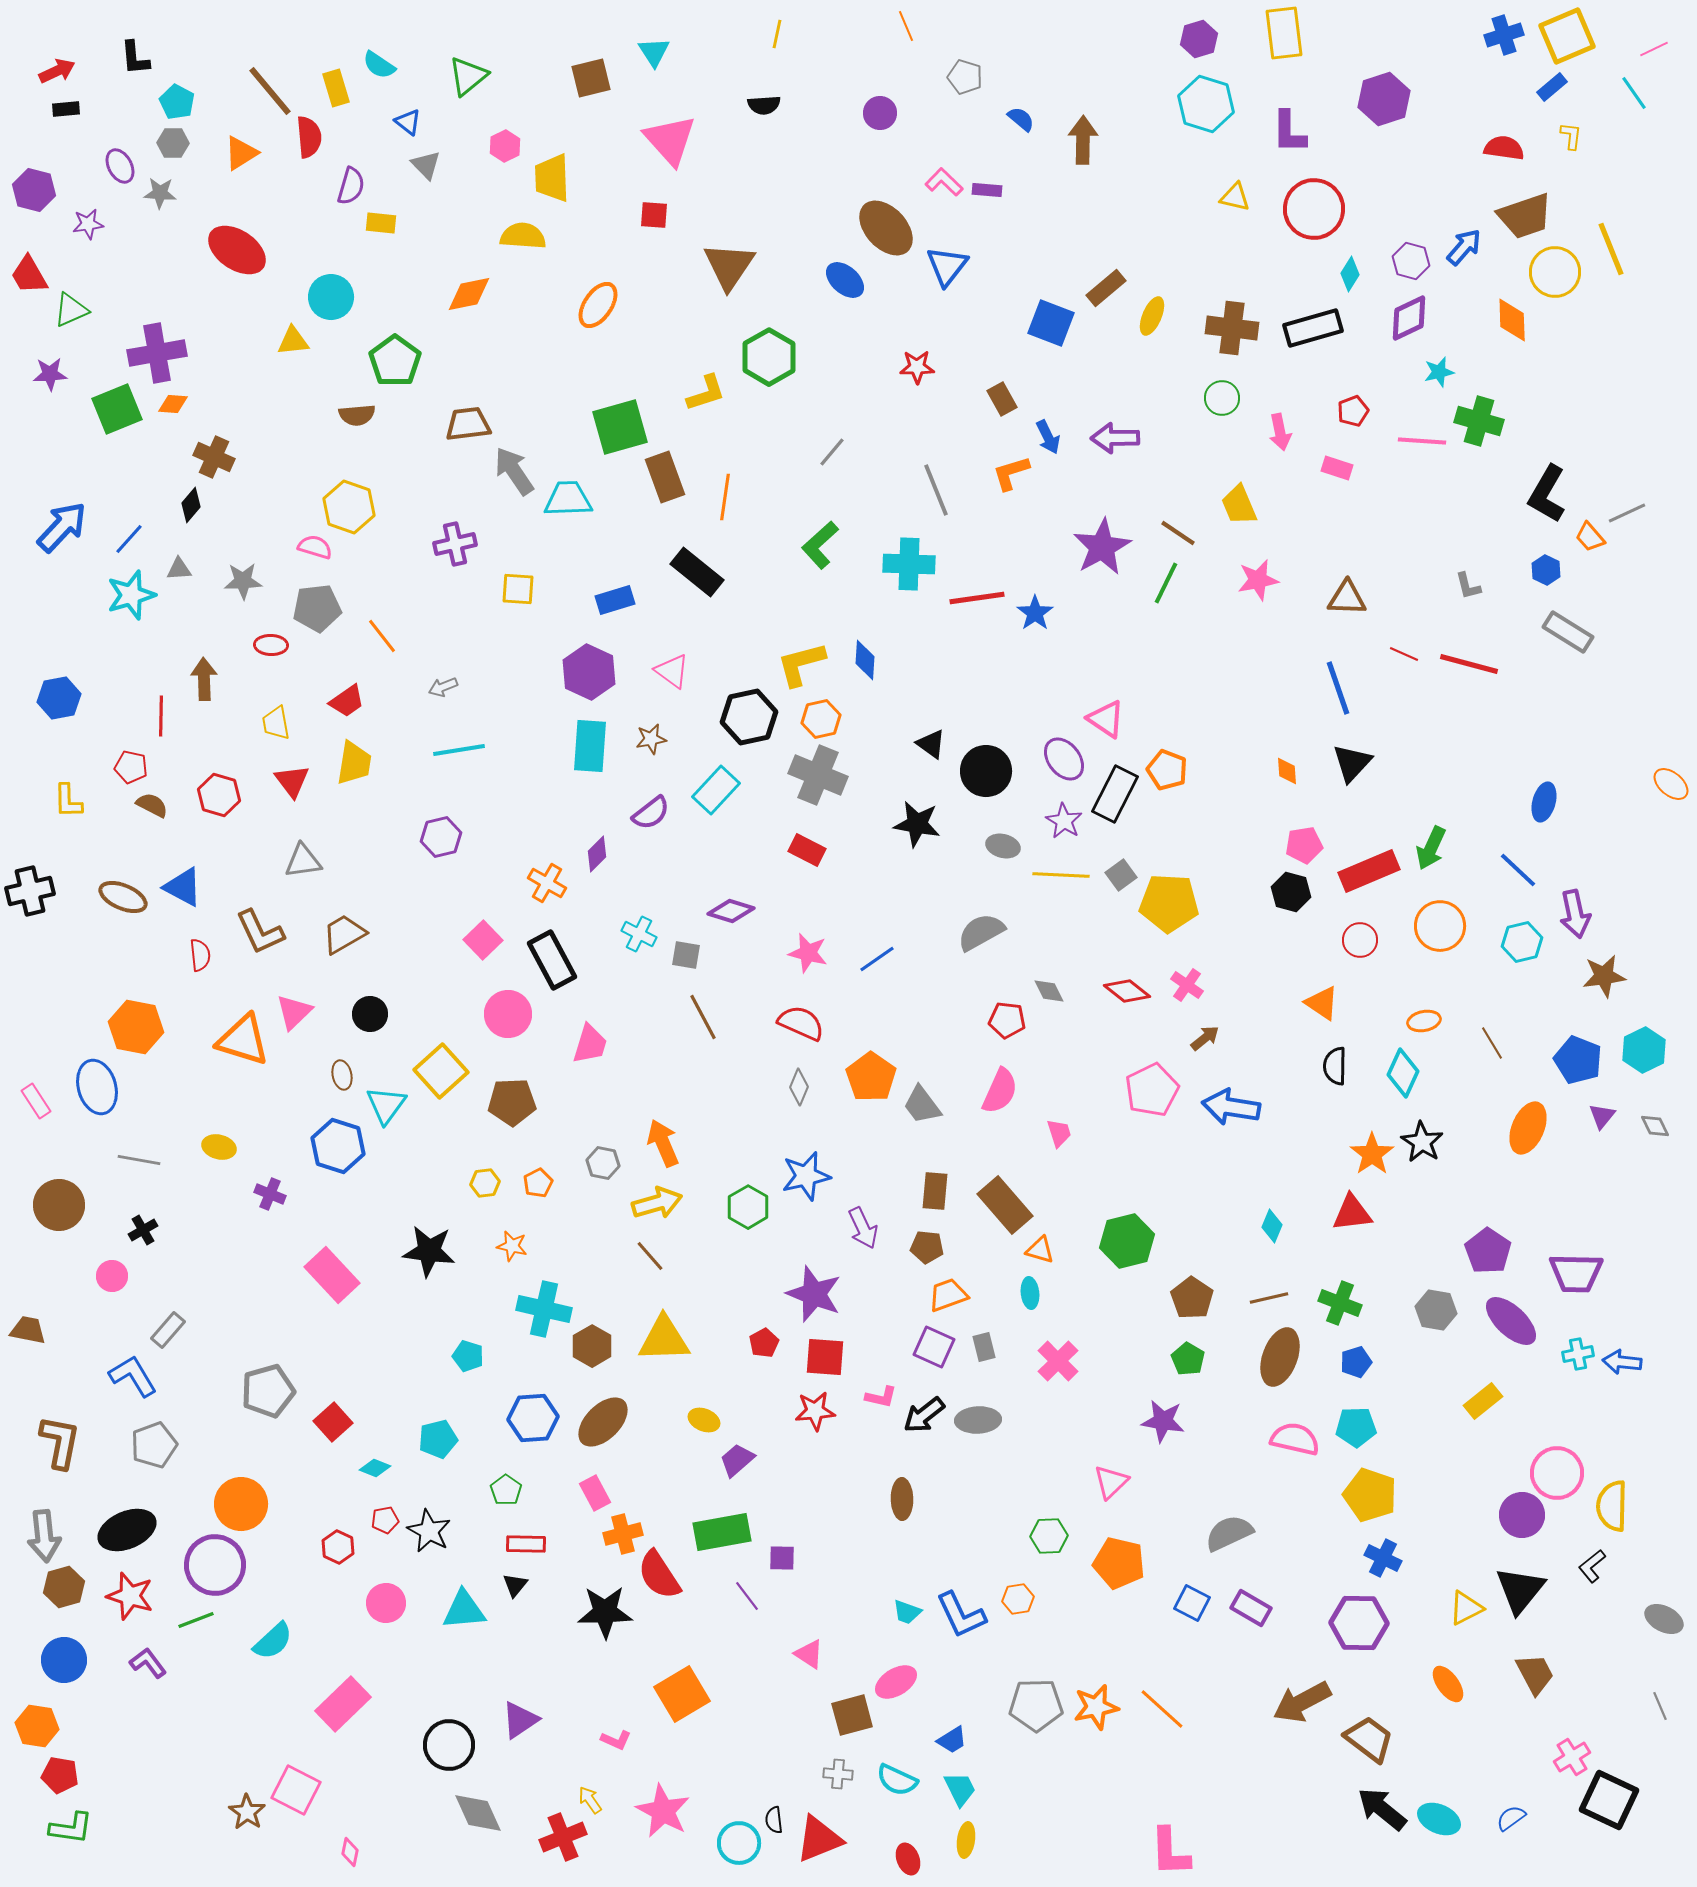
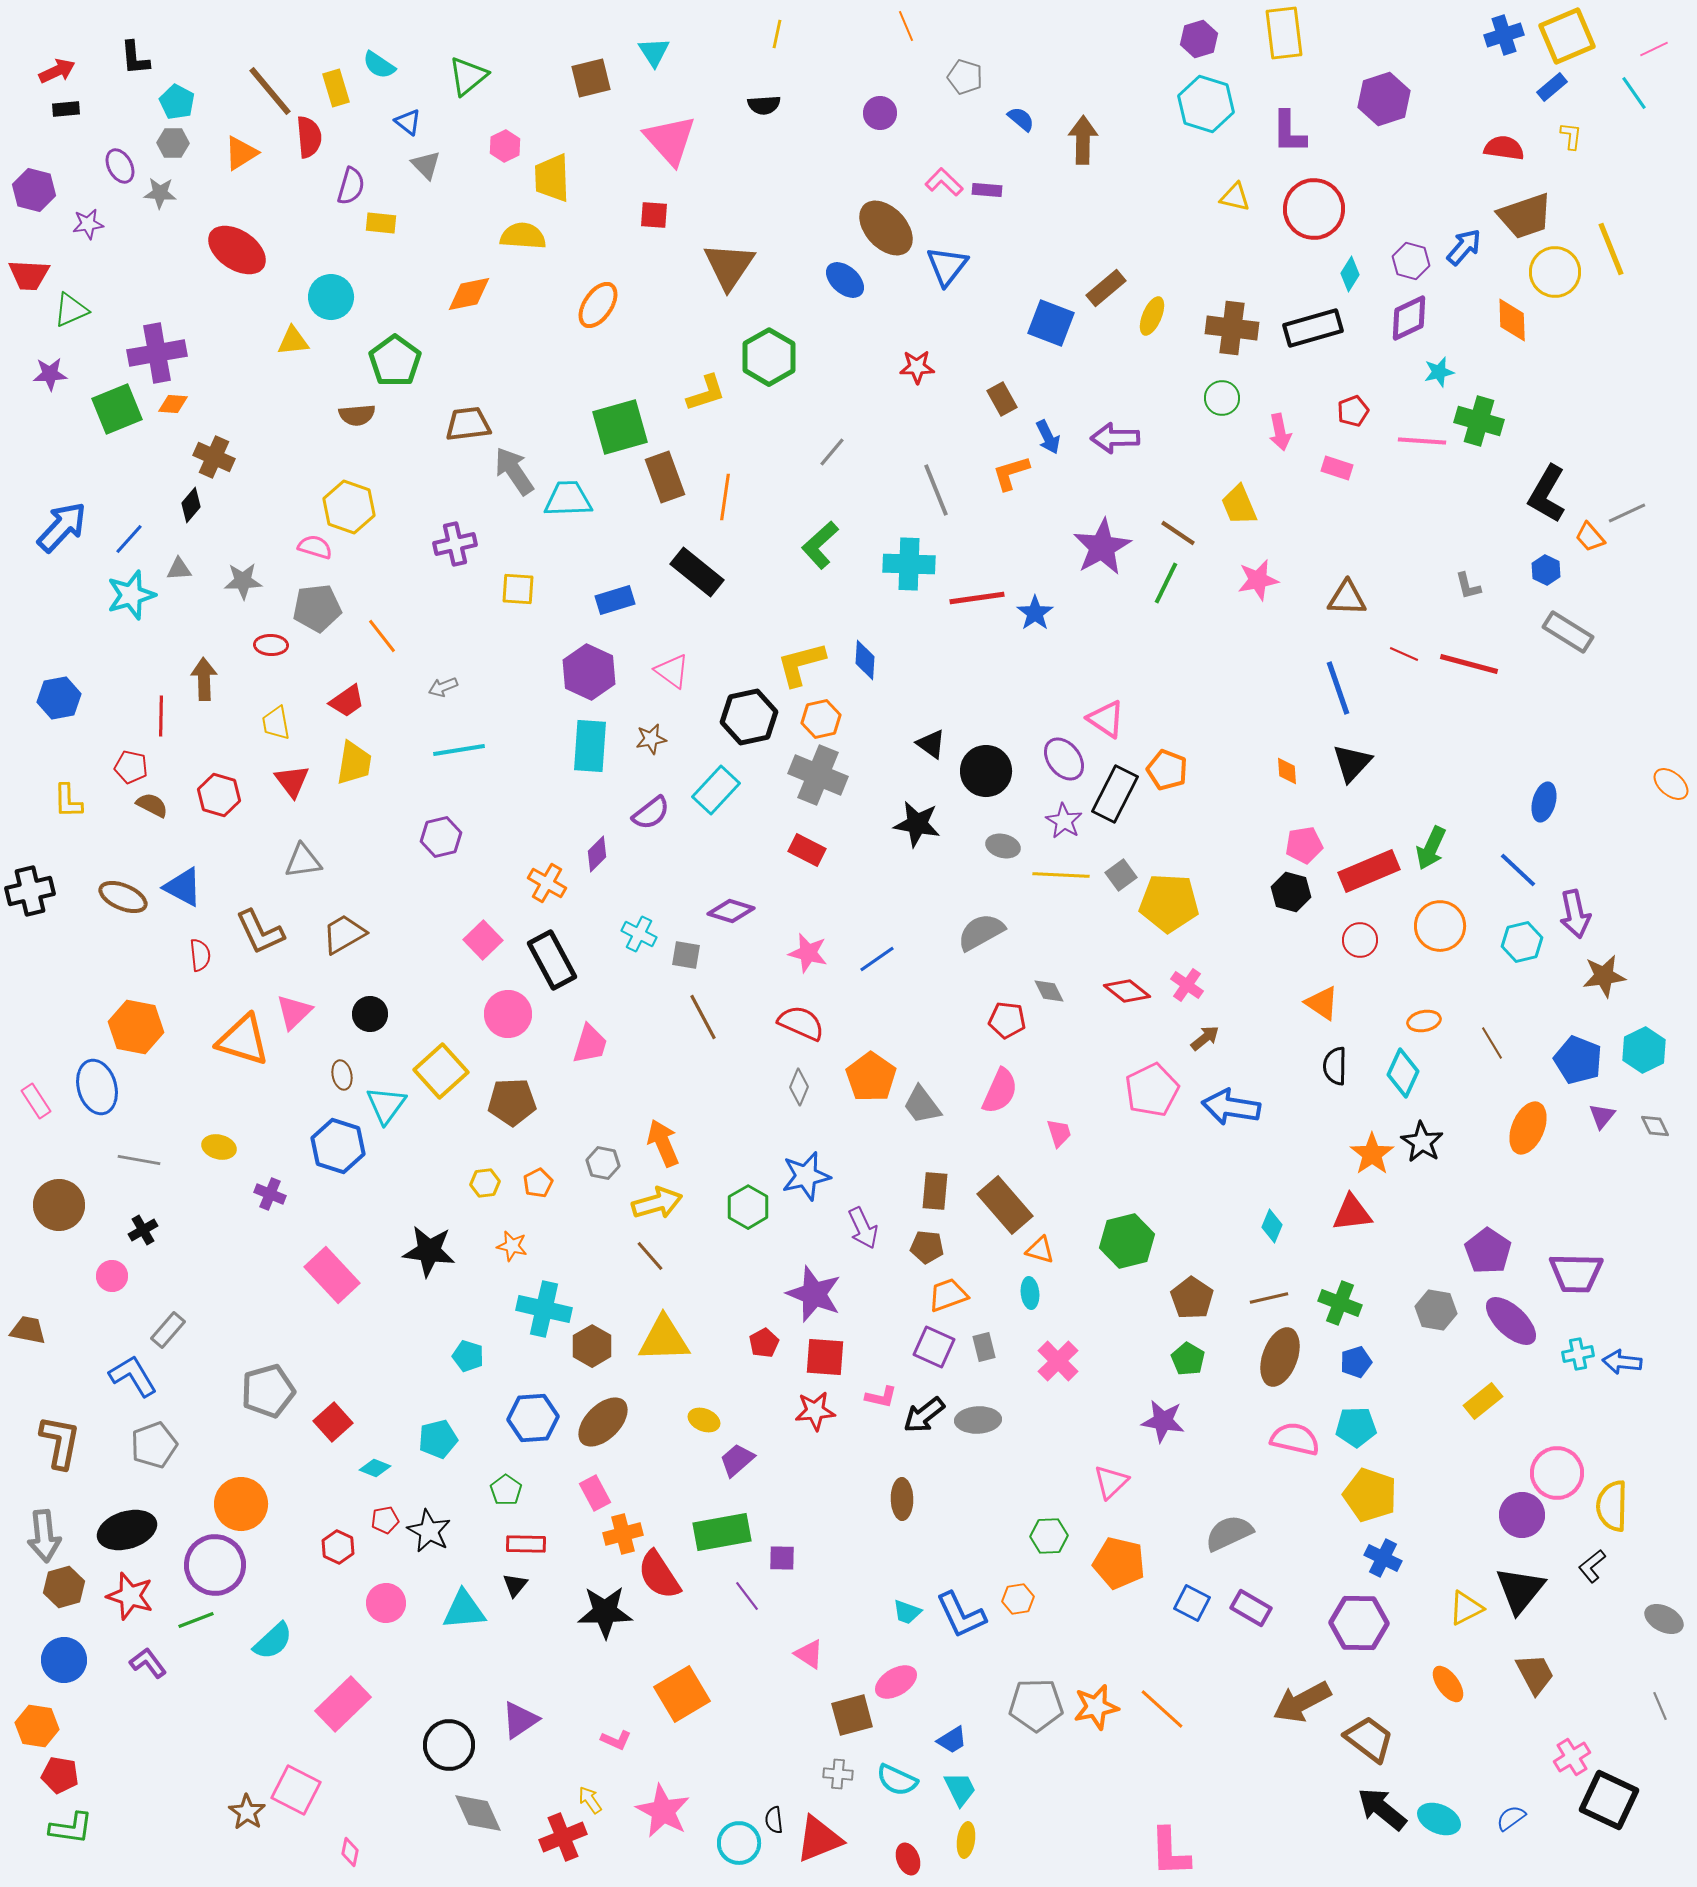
red trapezoid at (29, 275): rotated 57 degrees counterclockwise
black ellipse at (127, 1530): rotated 6 degrees clockwise
